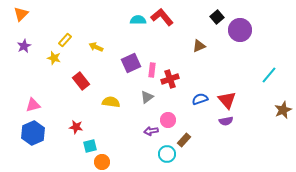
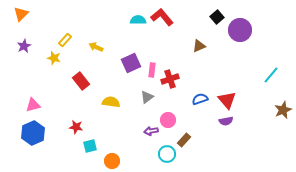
cyan line: moved 2 px right
orange circle: moved 10 px right, 1 px up
